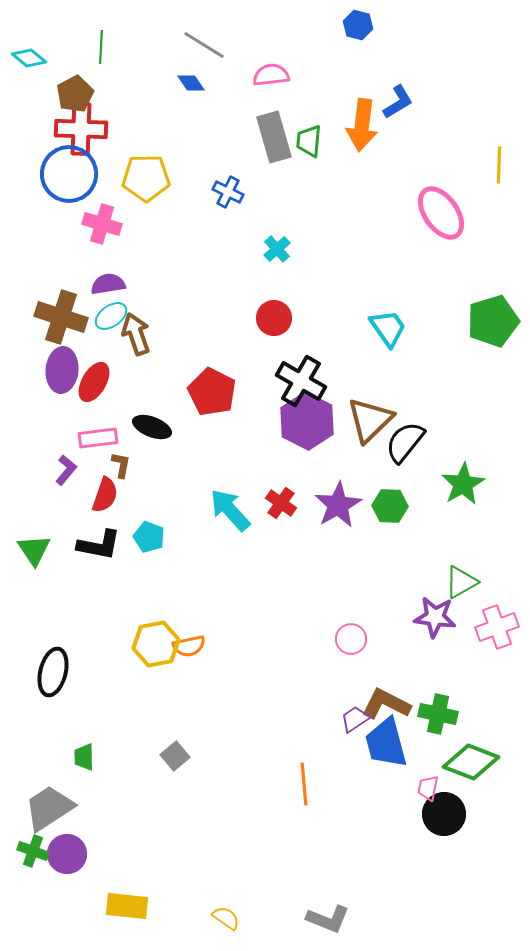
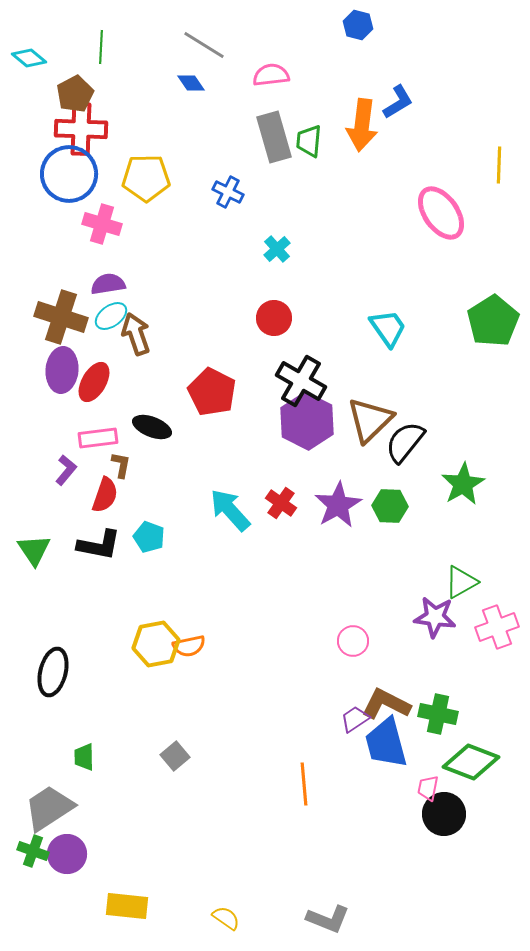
green pentagon at (493, 321): rotated 15 degrees counterclockwise
pink circle at (351, 639): moved 2 px right, 2 px down
